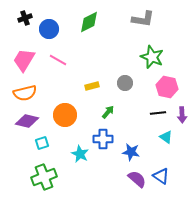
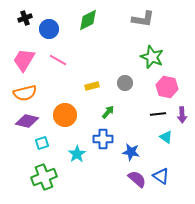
green diamond: moved 1 px left, 2 px up
black line: moved 1 px down
cyan star: moved 3 px left; rotated 12 degrees clockwise
